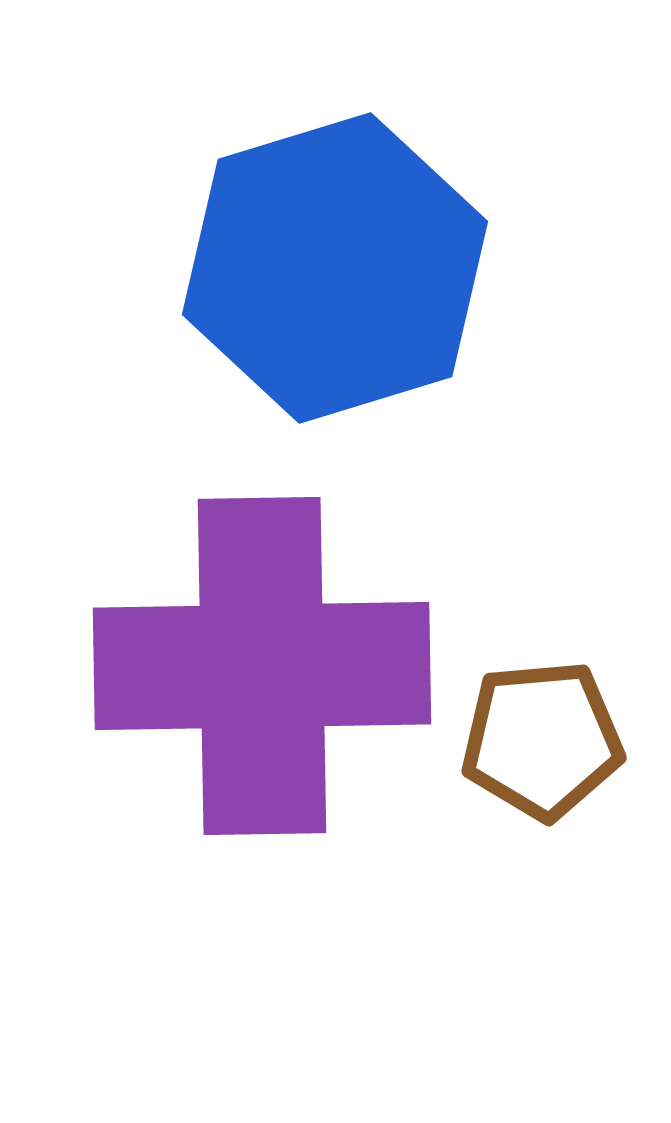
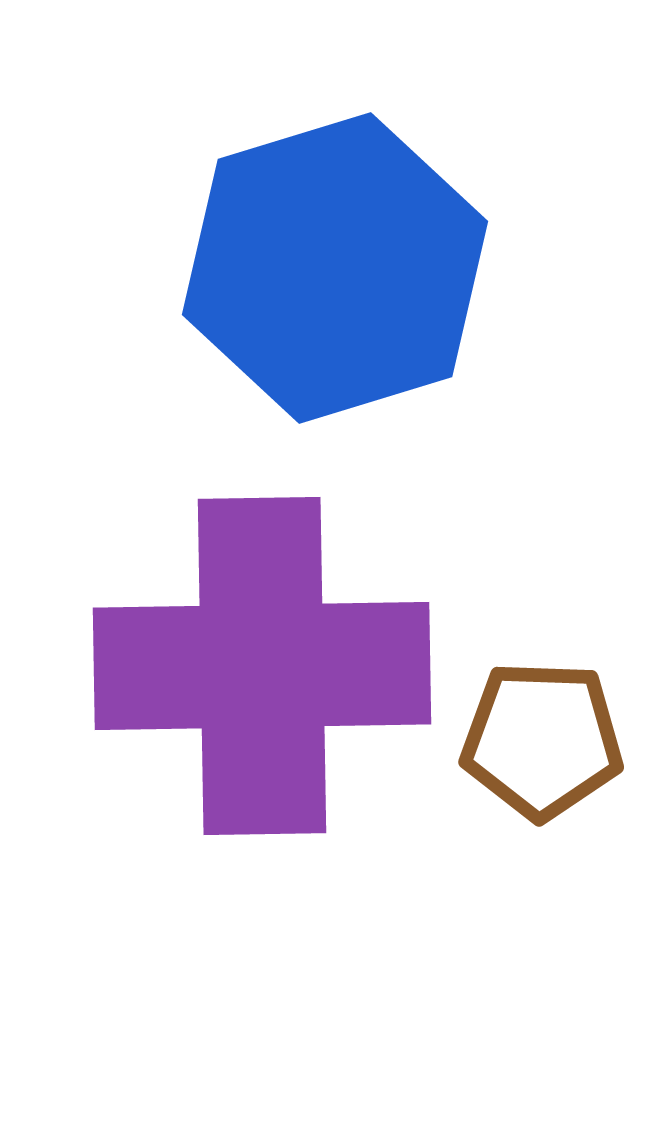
brown pentagon: rotated 7 degrees clockwise
